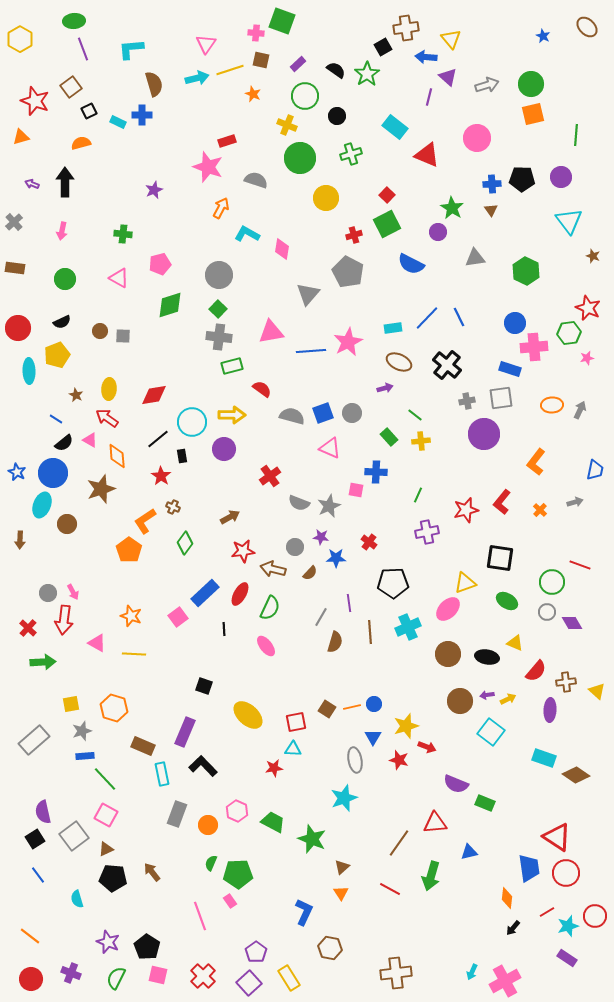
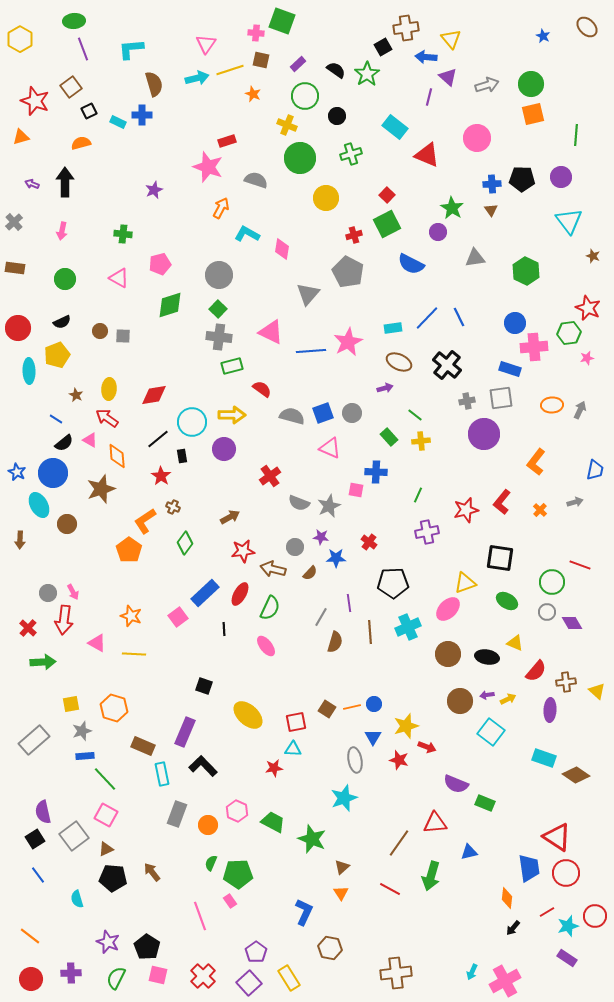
pink triangle at (271, 332): rotated 36 degrees clockwise
cyan ellipse at (42, 505): moved 3 px left; rotated 50 degrees counterclockwise
purple cross at (71, 973): rotated 24 degrees counterclockwise
